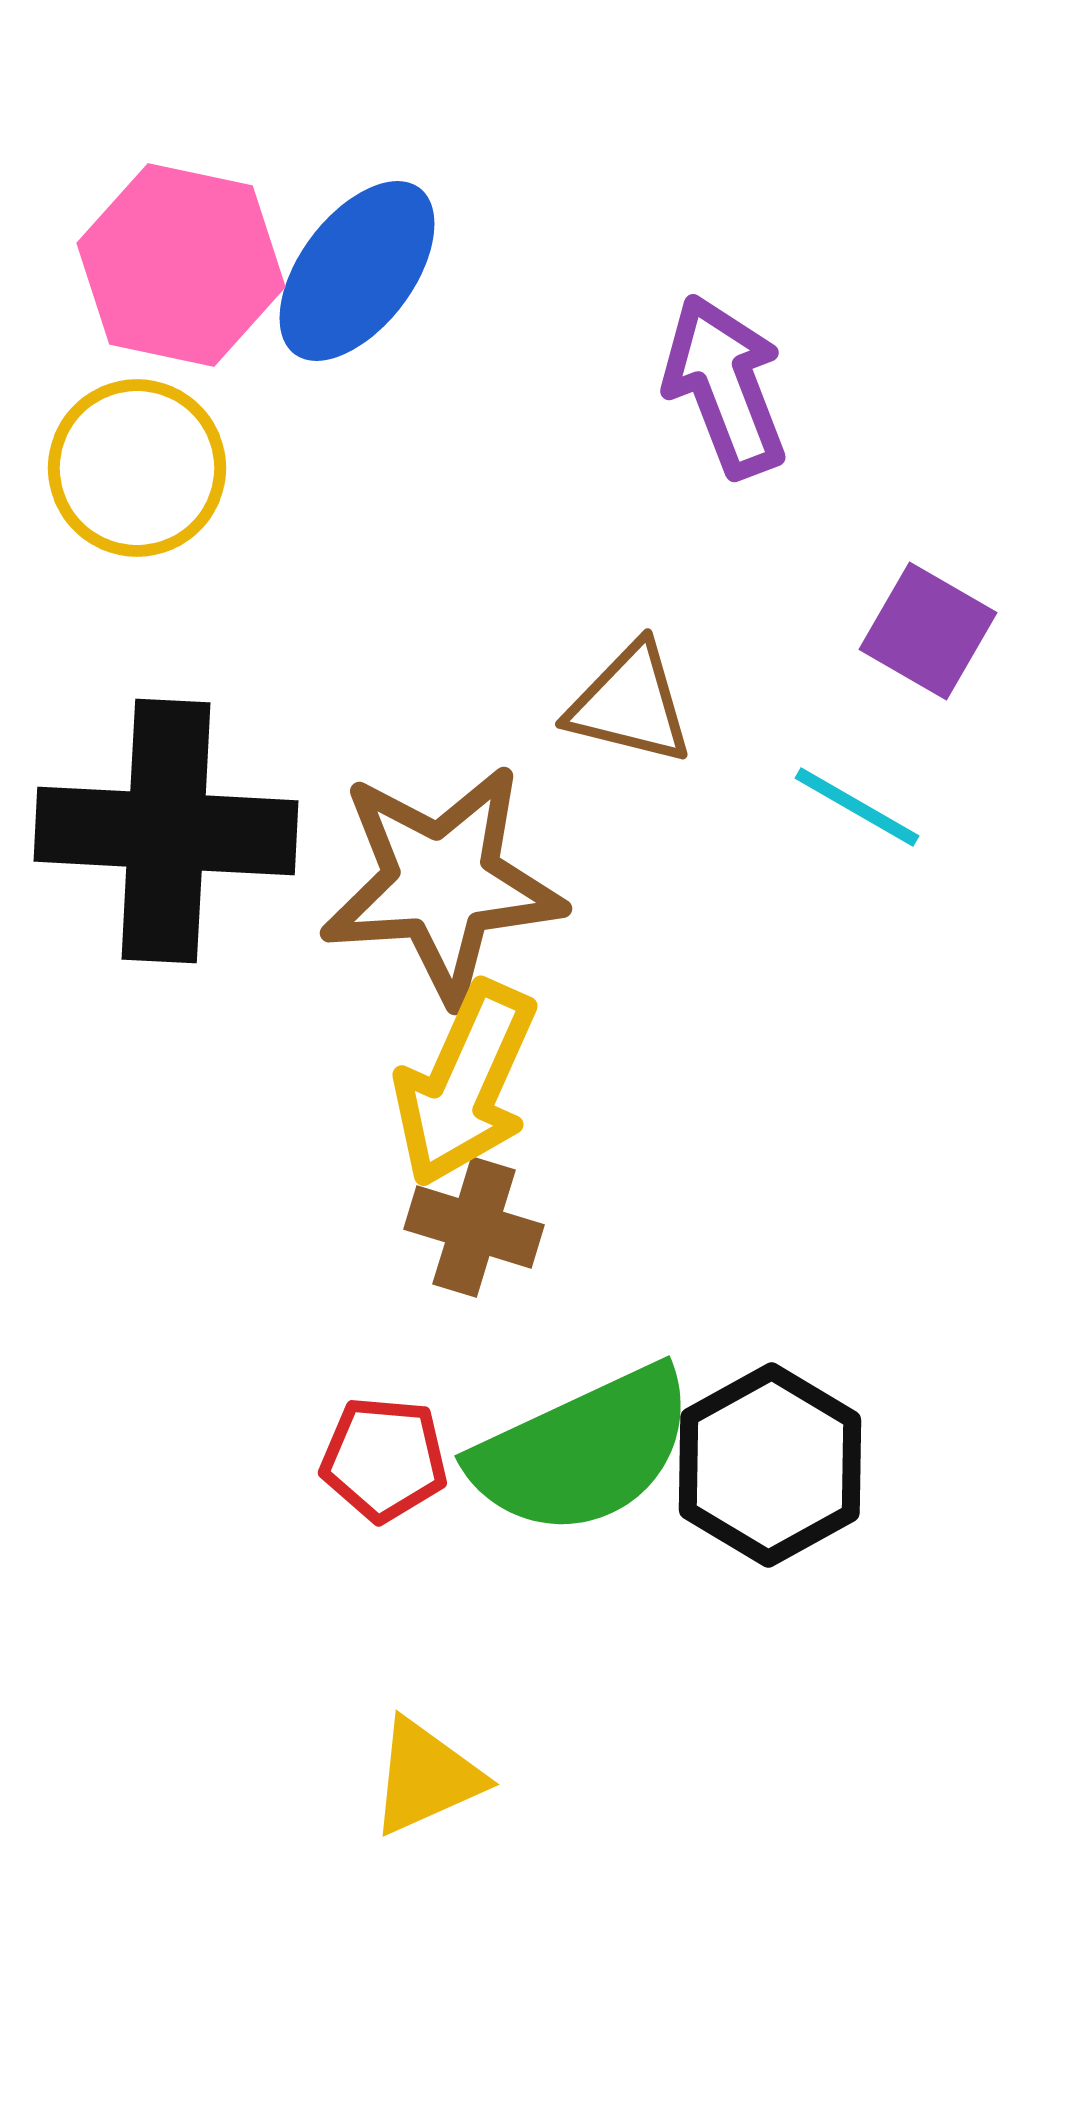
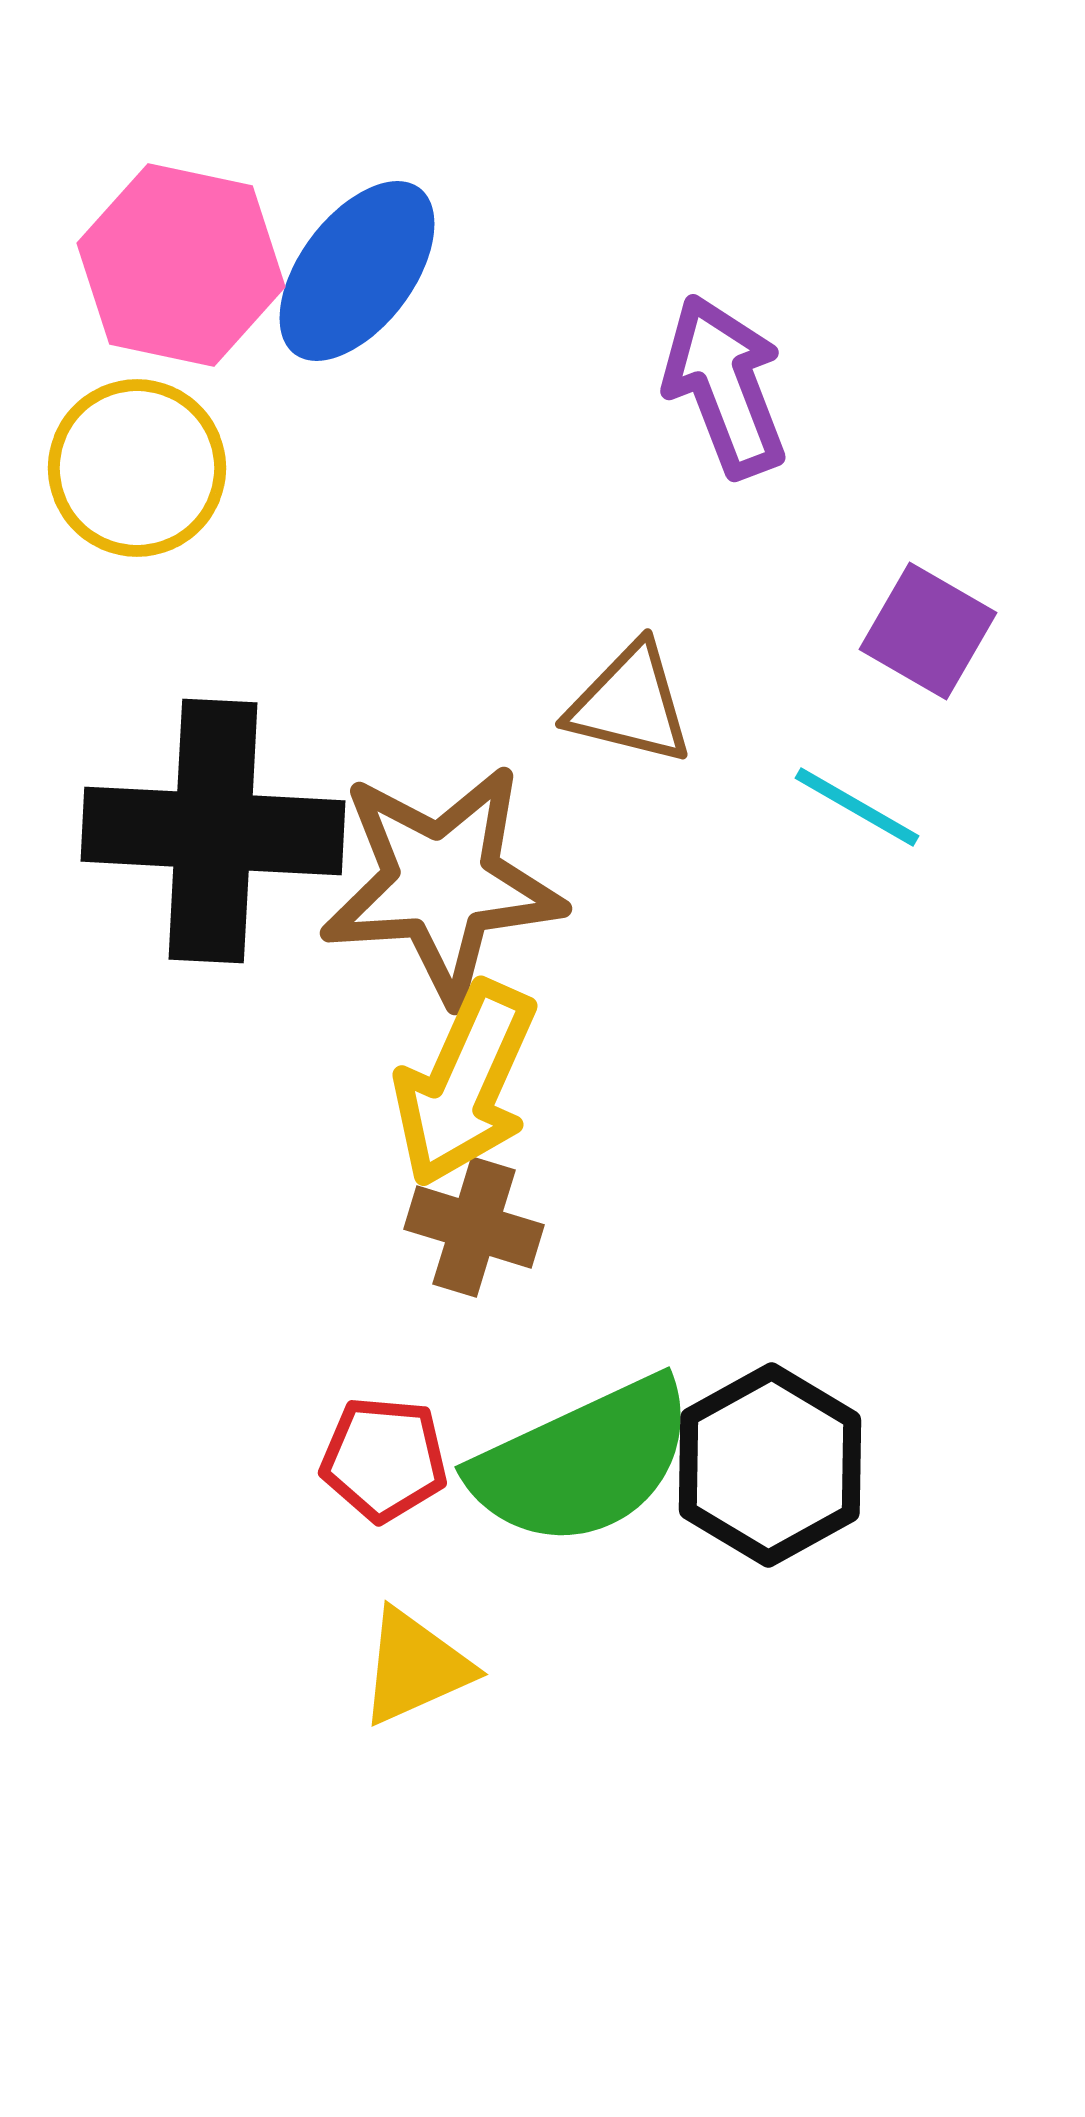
black cross: moved 47 px right
green semicircle: moved 11 px down
yellow triangle: moved 11 px left, 110 px up
